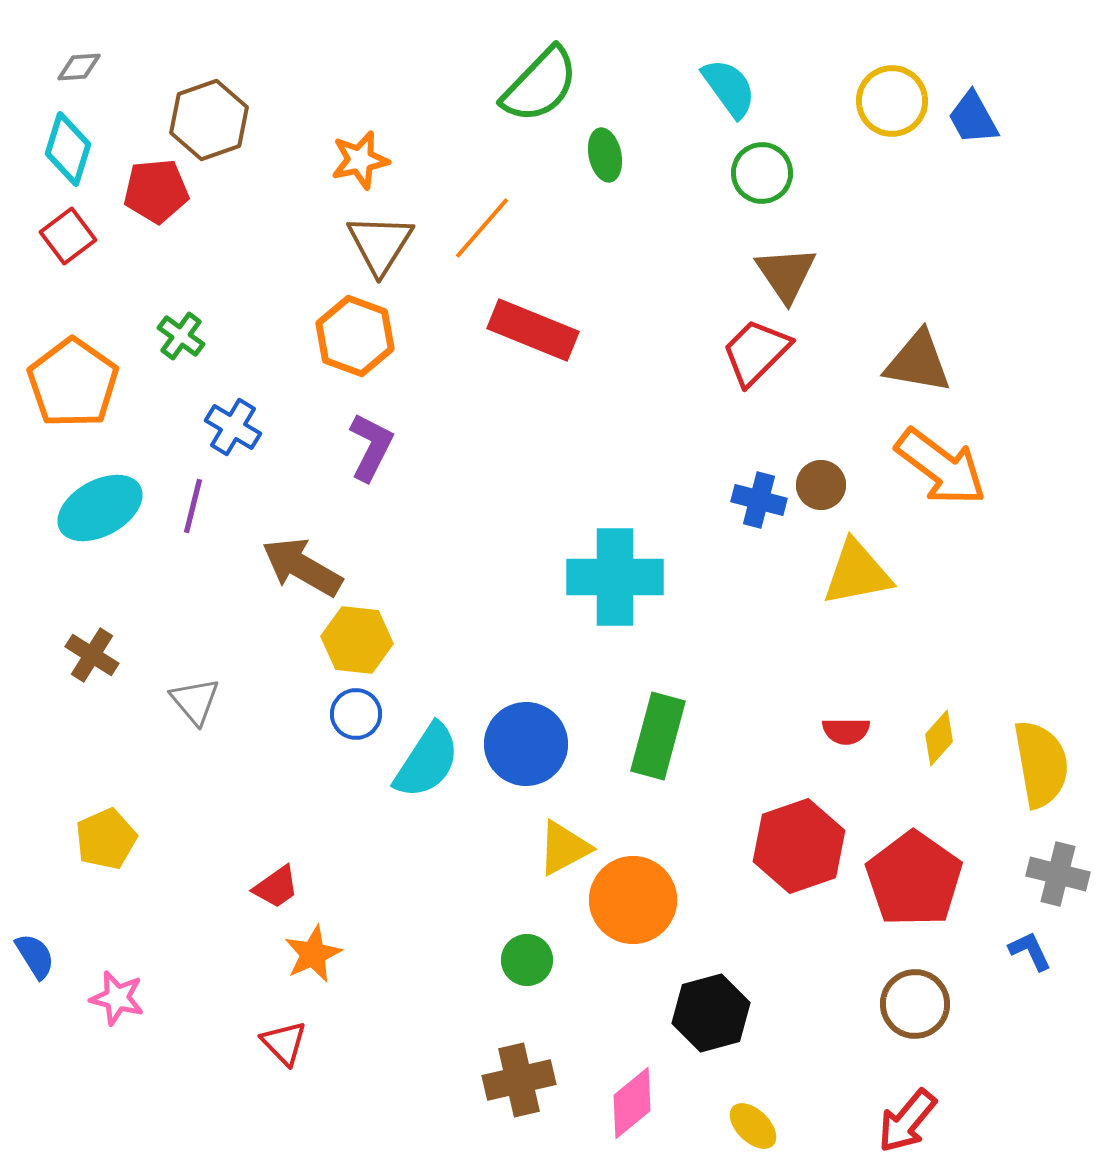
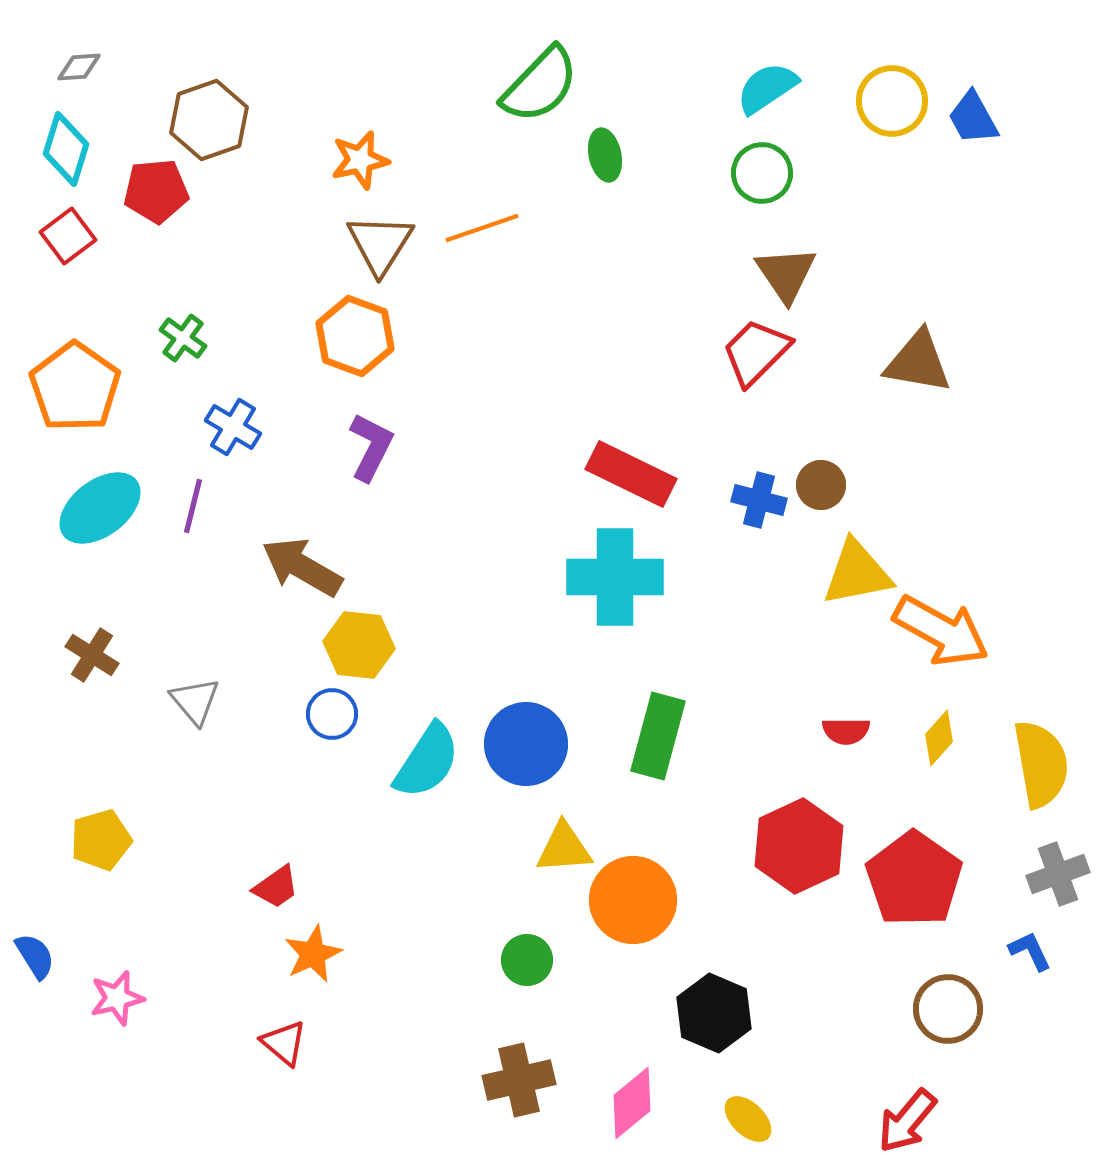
cyan semicircle at (729, 88): moved 38 px right; rotated 88 degrees counterclockwise
cyan diamond at (68, 149): moved 2 px left
orange line at (482, 228): rotated 30 degrees clockwise
red rectangle at (533, 330): moved 98 px right, 144 px down; rotated 4 degrees clockwise
green cross at (181, 336): moved 2 px right, 2 px down
orange pentagon at (73, 383): moved 2 px right, 4 px down
orange arrow at (941, 467): moved 164 px down; rotated 8 degrees counterclockwise
cyan ellipse at (100, 508): rotated 8 degrees counterclockwise
yellow hexagon at (357, 640): moved 2 px right, 5 px down
blue circle at (356, 714): moved 24 px left
yellow pentagon at (106, 839): moved 5 px left, 1 px down; rotated 8 degrees clockwise
red hexagon at (799, 846): rotated 6 degrees counterclockwise
yellow triangle at (564, 848): rotated 24 degrees clockwise
gray cross at (1058, 874): rotated 34 degrees counterclockwise
pink star at (117, 998): rotated 28 degrees counterclockwise
brown circle at (915, 1004): moved 33 px right, 5 px down
black hexagon at (711, 1013): moved 3 px right; rotated 22 degrees counterclockwise
red triangle at (284, 1043): rotated 6 degrees counterclockwise
yellow ellipse at (753, 1126): moved 5 px left, 7 px up
